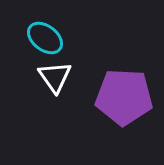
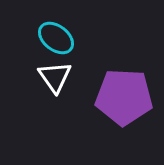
cyan ellipse: moved 11 px right
